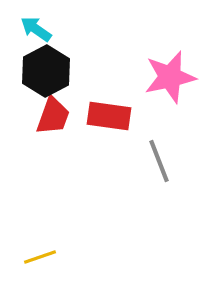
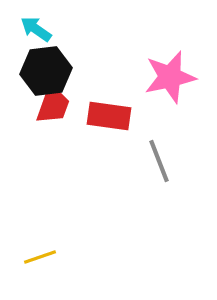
black hexagon: rotated 21 degrees clockwise
red trapezoid: moved 11 px up
